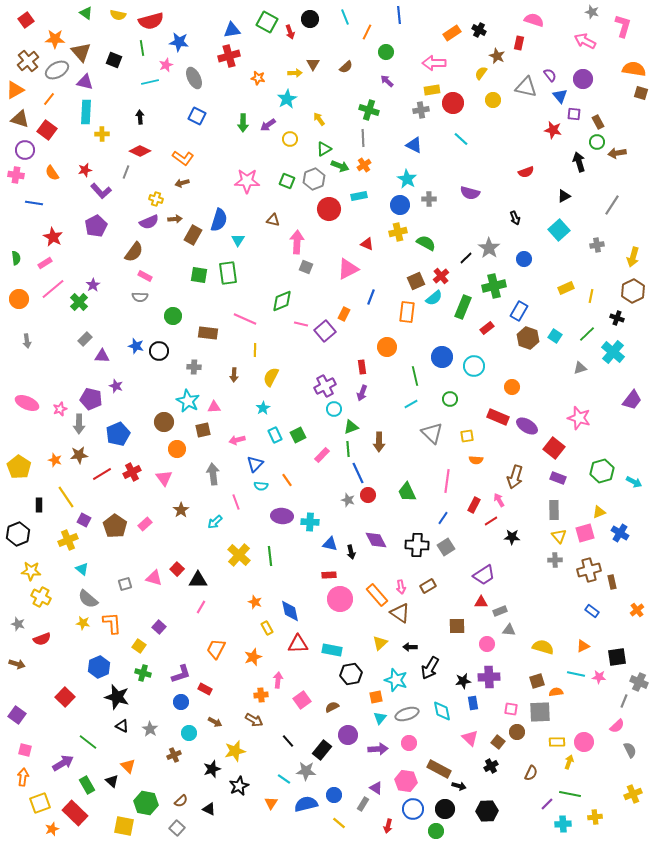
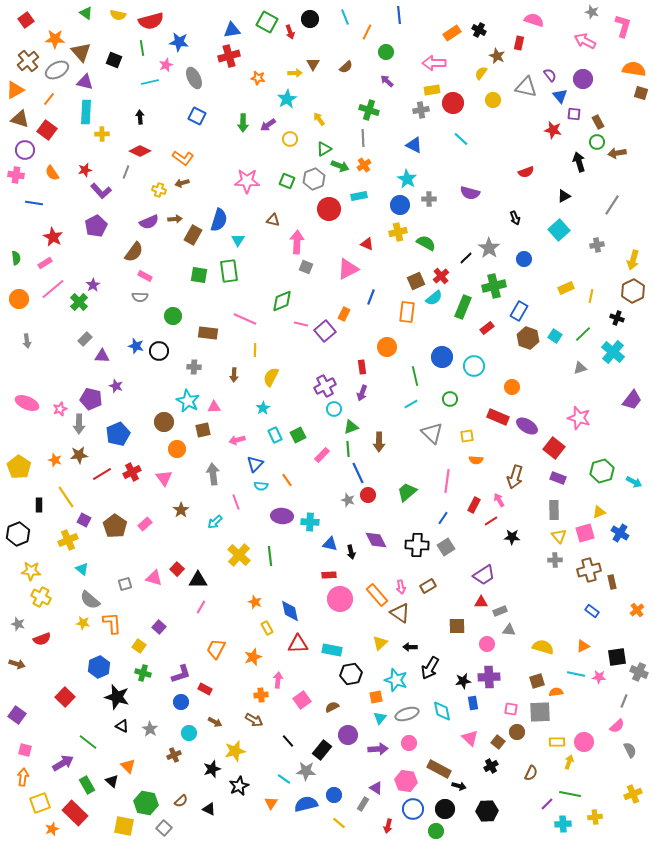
yellow cross at (156, 199): moved 3 px right, 9 px up
yellow arrow at (633, 257): moved 3 px down
green rectangle at (228, 273): moved 1 px right, 2 px up
green line at (587, 334): moved 4 px left
green trapezoid at (407, 492): rotated 75 degrees clockwise
gray semicircle at (88, 599): moved 2 px right, 1 px down
gray cross at (639, 682): moved 10 px up
gray square at (177, 828): moved 13 px left
